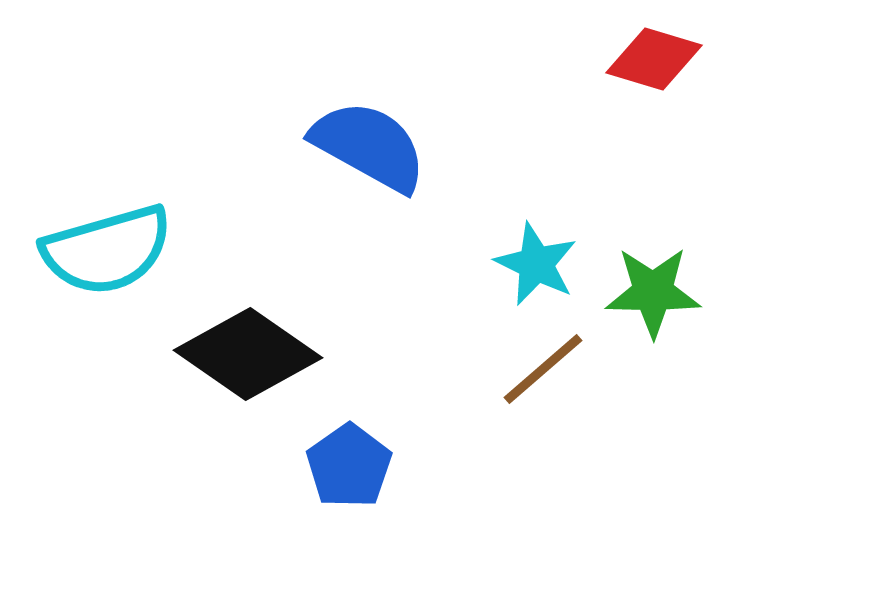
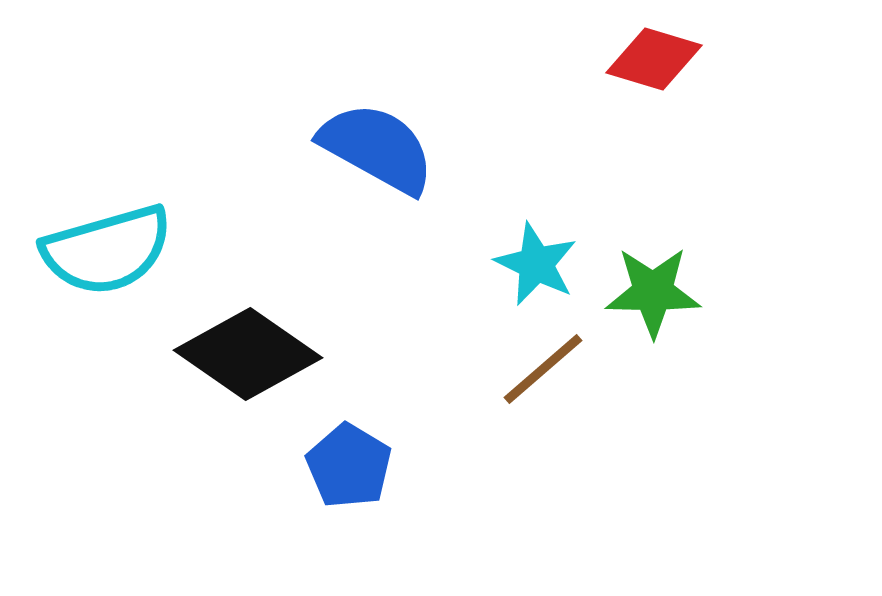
blue semicircle: moved 8 px right, 2 px down
blue pentagon: rotated 6 degrees counterclockwise
